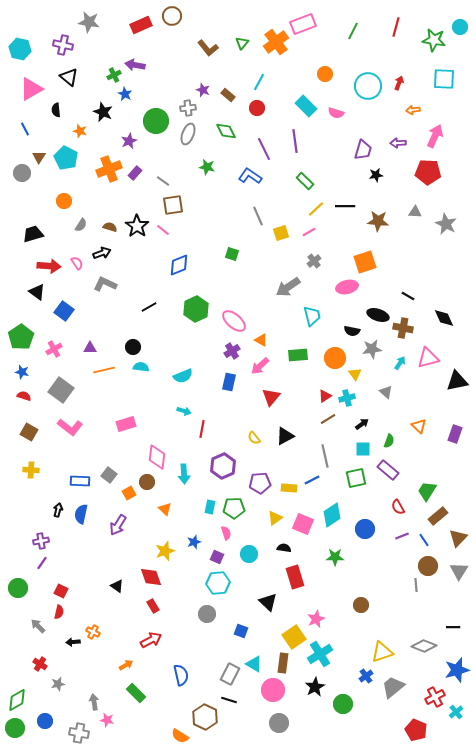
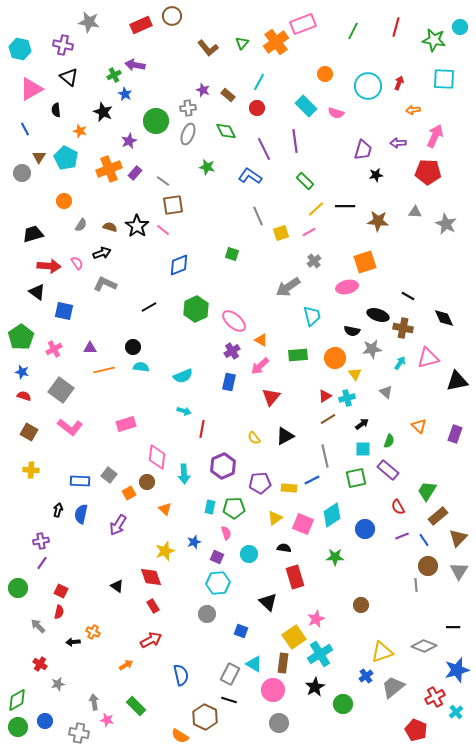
blue square at (64, 311): rotated 24 degrees counterclockwise
green rectangle at (136, 693): moved 13 px down
green circle at (15, 728): moved 3 px right, 1 px up
